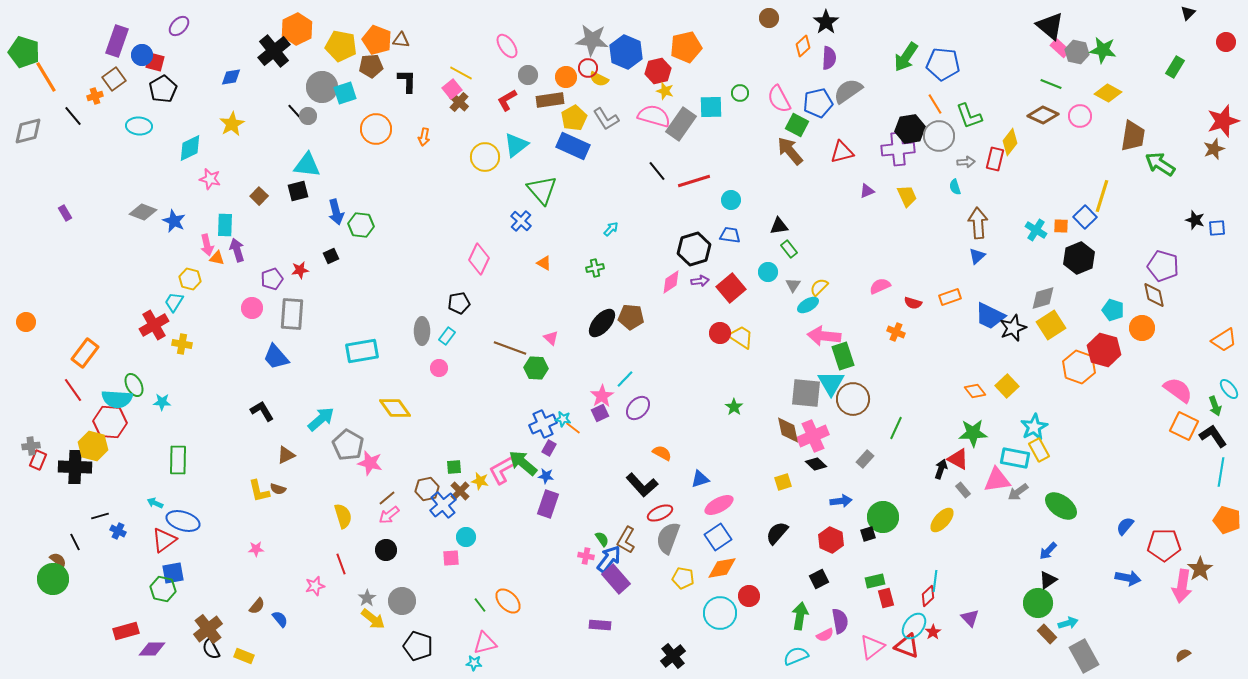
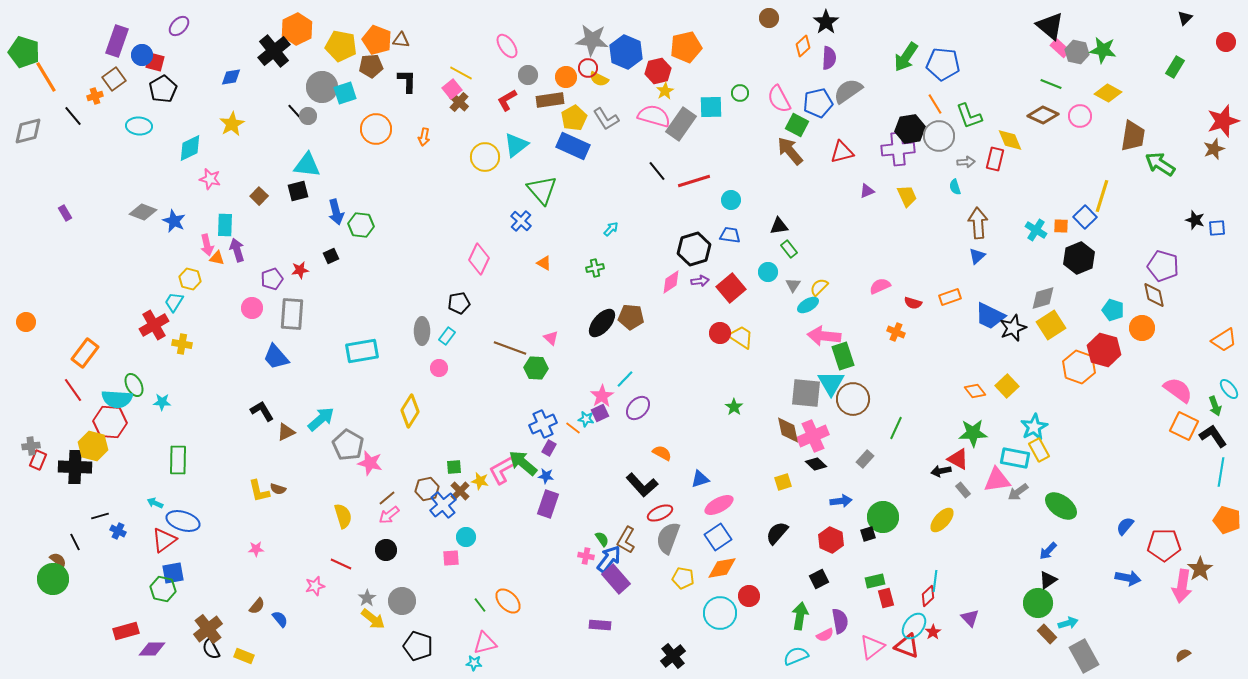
black triangle at (1188, 13): moved 3 px left, 5 px down
yellow star at (665, 91): rotated 24 degrees clockwise
yellow diamond at (1010, 142): moved 2 px up; rotated 60 degrees counterclockwise
yellow diamond at (395, 408): moved 15 px right, 3 px down; rotated 68 degrees clockwise
cyan star at (563, 419): moved 23 px right
brown triangle at (286, 455): moved 23 px up
black arrow at (941, 469): moved 2 px down; rotated 120 degrees counterclockwise
red line at (341, 564): rotated 45 degrees counterclockwise
